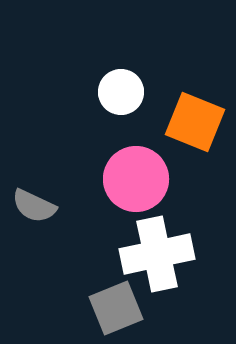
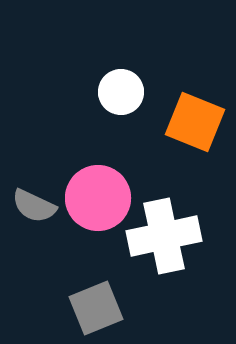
pink circle: moved 38 px left, 19 px down
white cross: moved 7 px right, 18 px up
gray square: moved 20 px left
